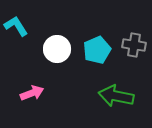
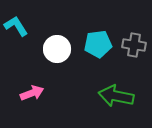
cyan pentagon: moved 1 px right, 6 px up; rotated 16 degrees clockwise
